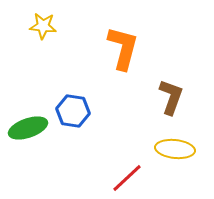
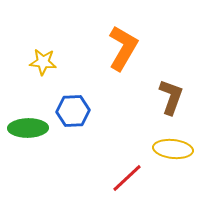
yellow star: moved 36 px down
orange L-shape: rotated 15 degrees clockwise
blue hexagon: rotated 12 degrees counterclockwise
green ellipse: rotated 18 degrees clockwise
yellow ellipse: moved 2 px left
